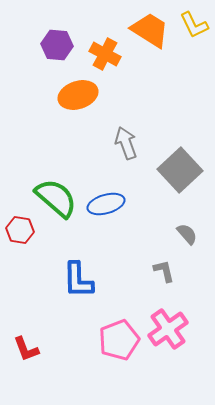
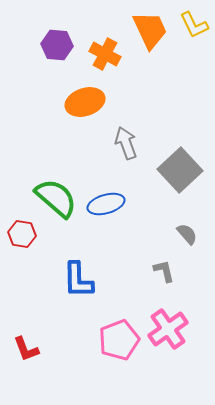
orange trapezoid: rotated 33 degrees clockwise
orange ellipse: moved 7 px right, 7 px down
red hexagon: moved 2 px right, 4 px down
